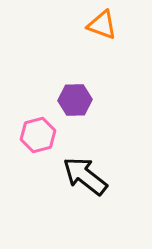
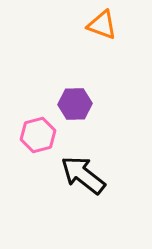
purple hexagon: moved 4 px down
black arrow: moved 2 px left, 1 px up
